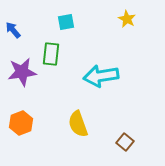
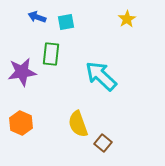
yellow star: rotated 12 degrees clockwise
blue arrow: moved 24 px right, 13 px up; rotated 30 degrees counterclockwise
cyan arrow: rotated 52 degrees clockwise
orange hexagon: rotated 15 degrees counterclockwise
brown square: moved 22 px left, 1 px down
